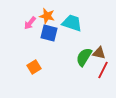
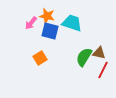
pink arrow: moved 1 px right
blue square: moved 1 px right, 2 px up
orange square: moved 6 px right, 9 px up
